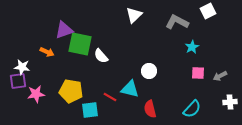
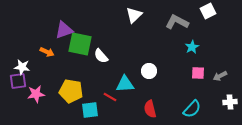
cyan triangle: moved 5 px left, 5 px up; rotated 18 degrees counterclockwise
